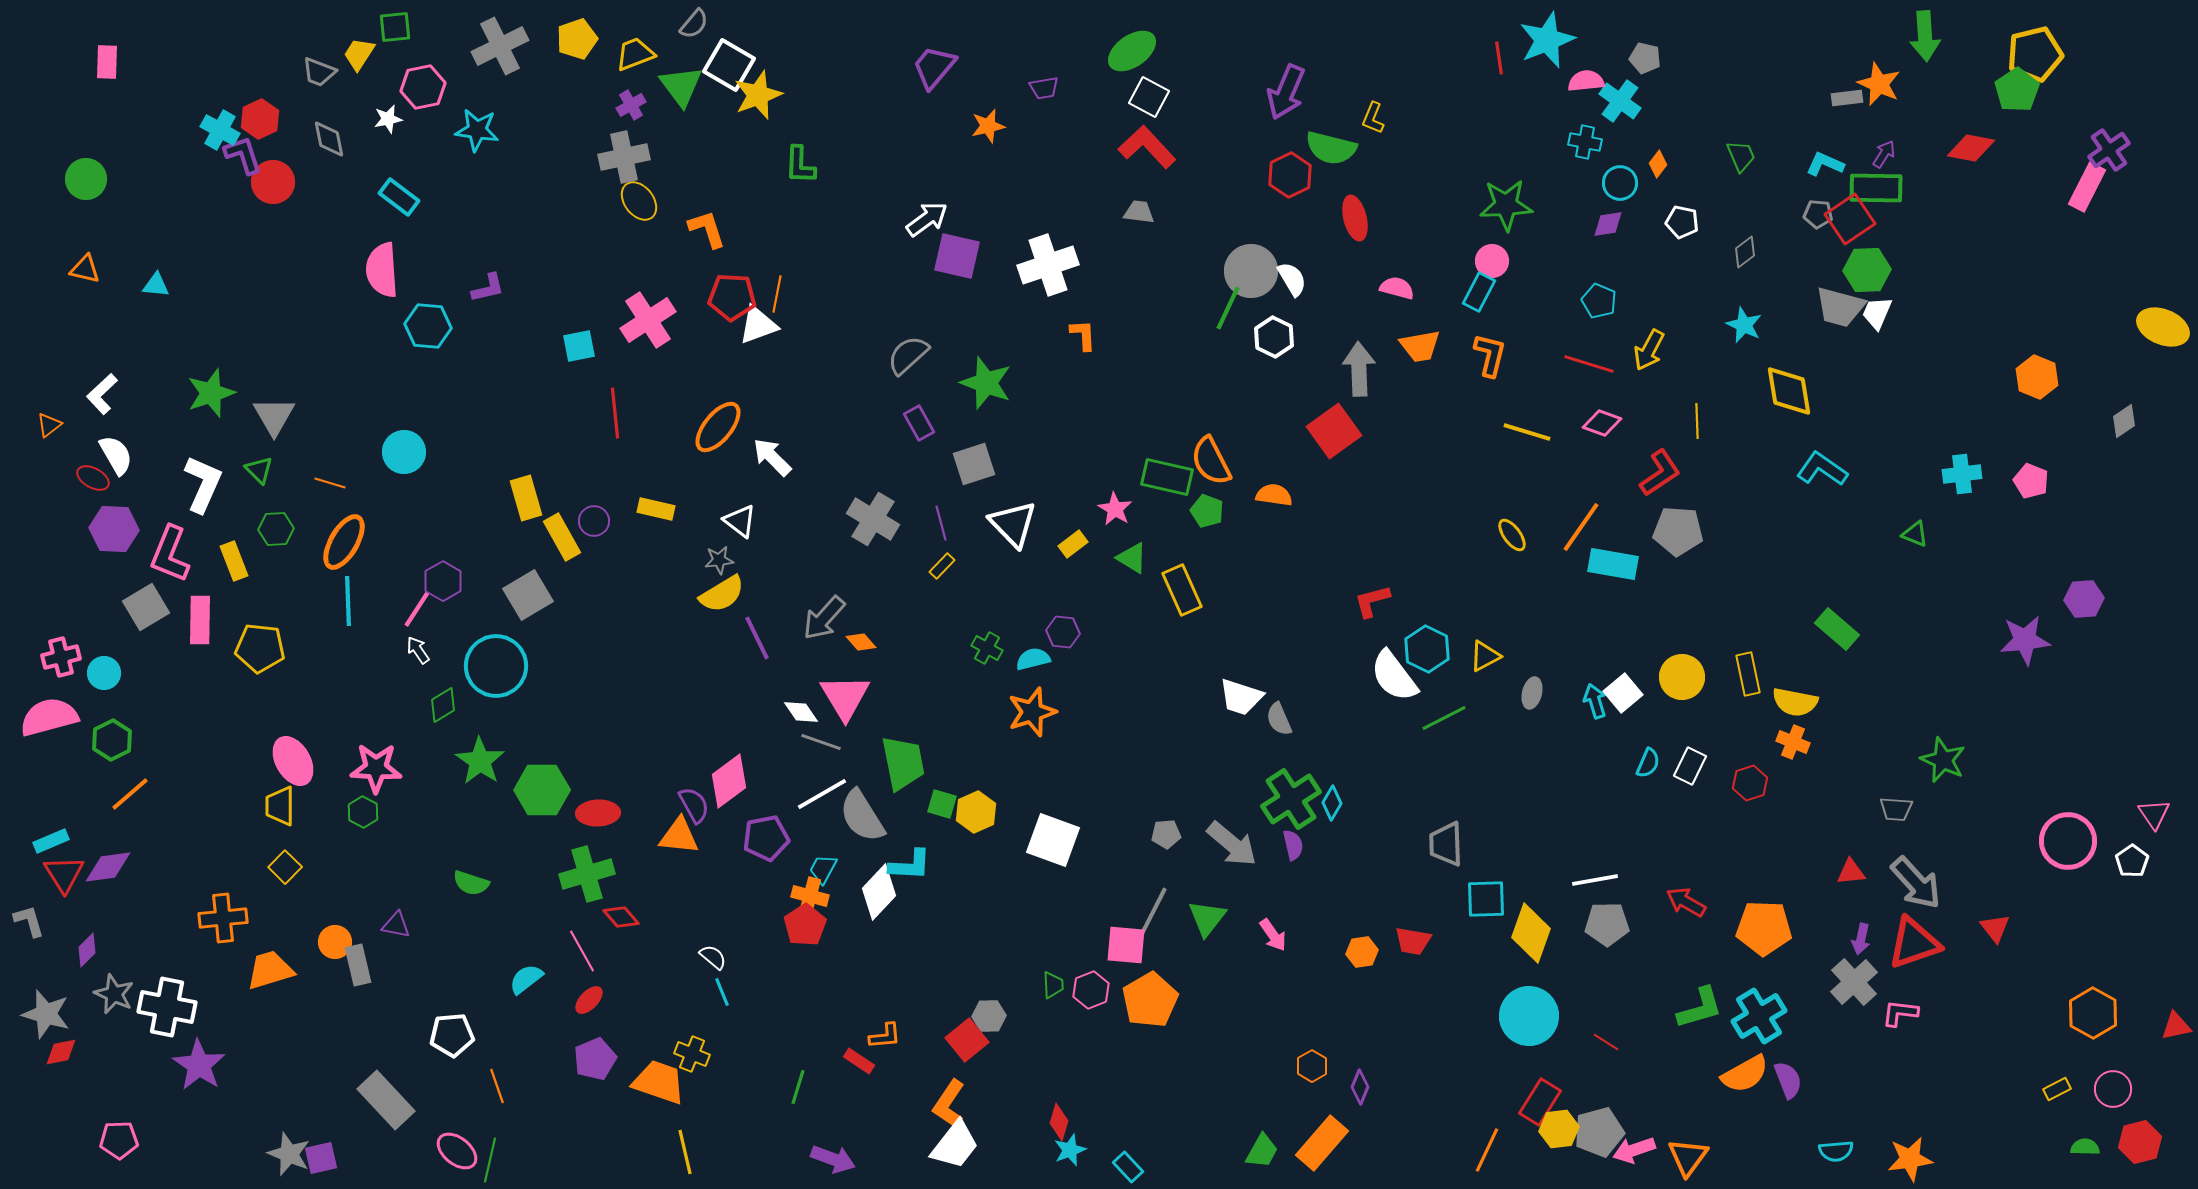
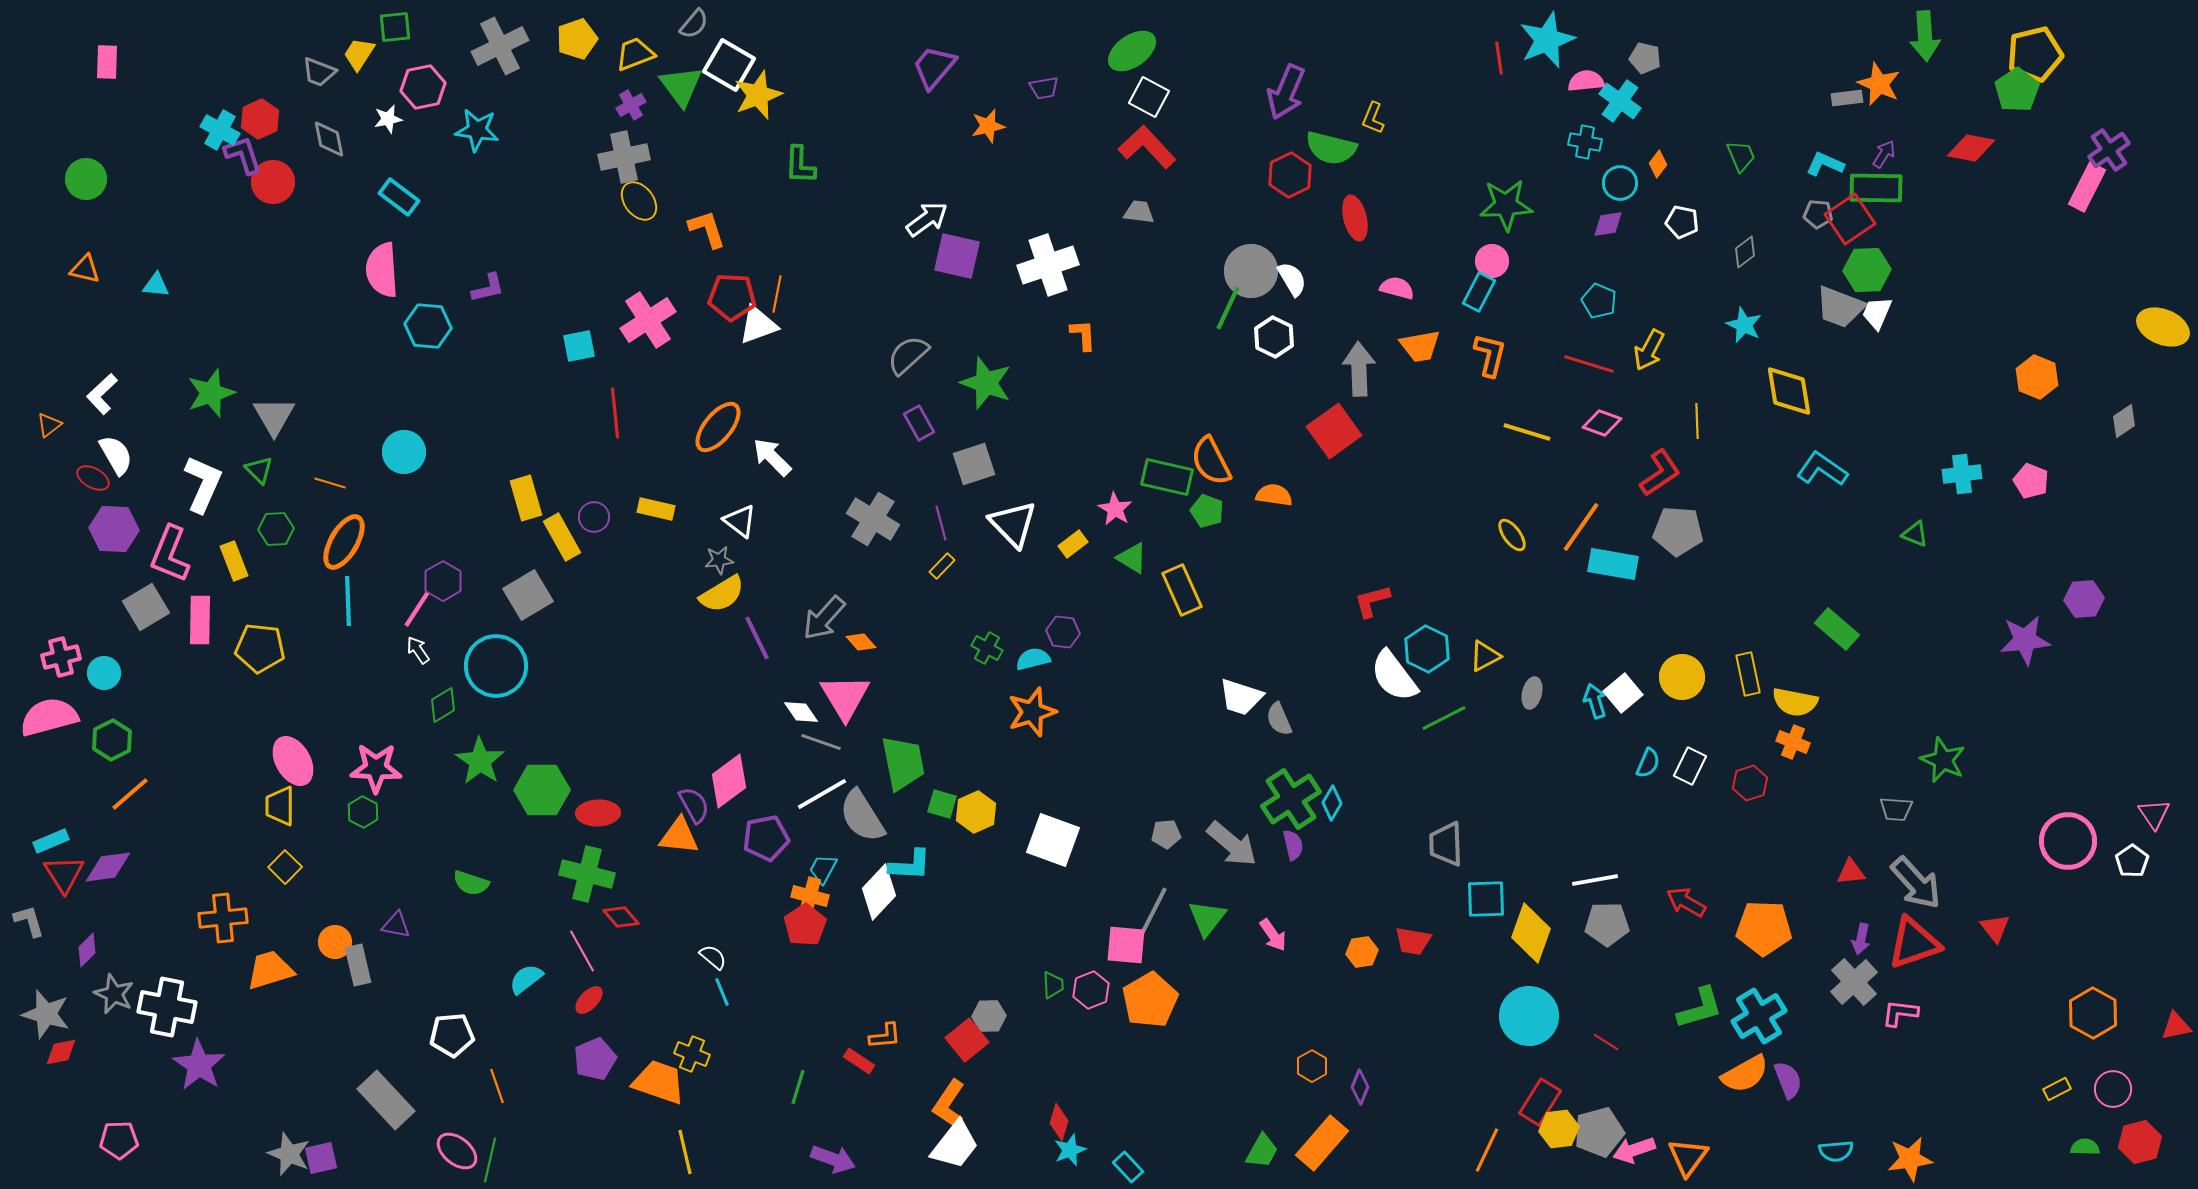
gray trapezoid at (1840, 307): rotated 6 degrees clockwise
purple circle at (594, 521): moved 4 px up
green cross at (587, 874): rotated 30 degrees clockwise
